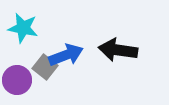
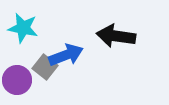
black arrow: moved 2 px left, 14 px up
